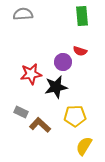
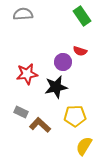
green rectangle: rotated 30 degrees counterclockwise
red star: moved 4 px left
